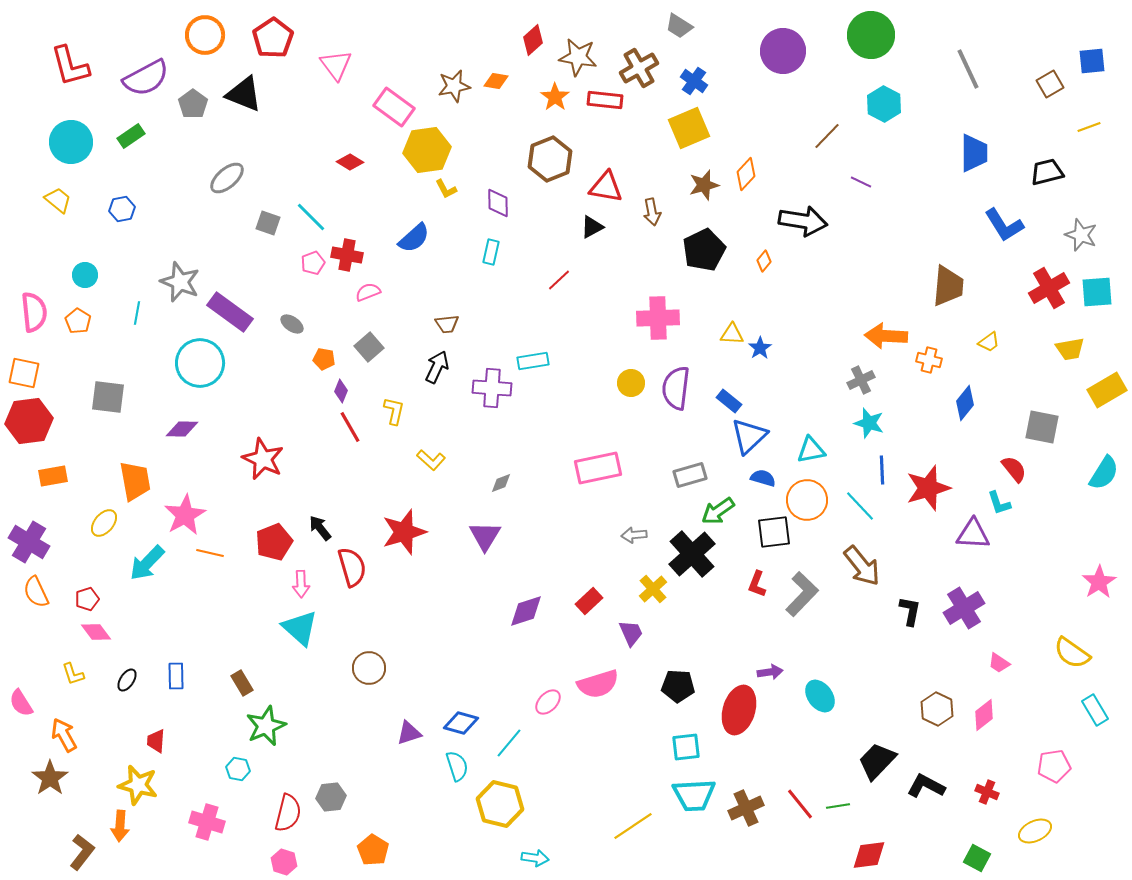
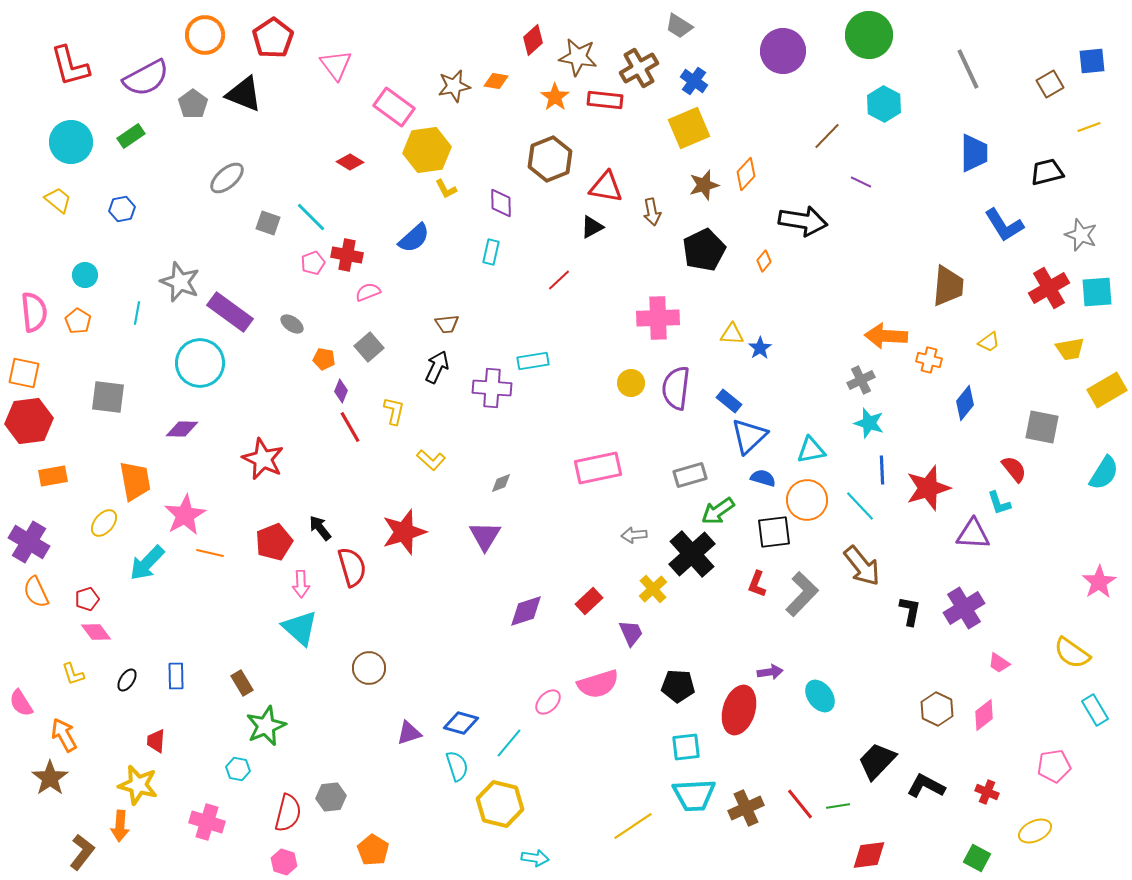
green circle at (871, 35): moved 2 px left
purple diamond at (498, 203): moved 3 px right
